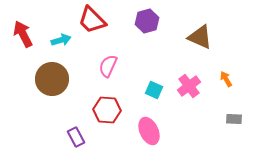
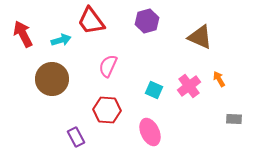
red trapezoid: moved 1 px left, 1 px down; rotated 8 degrees clockwise
orange arrow: moved 7 px left
pink ellipse: moved 1 px right, 1 px down
